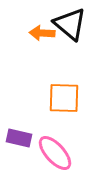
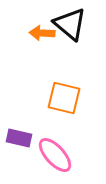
orange square: rotated 12 degrees clockwise
pink ellipse: moved 2 px down
